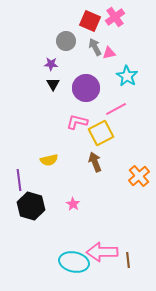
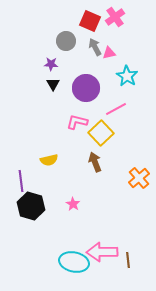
yellow square: rotated 15 degrees counterclockwise
orange cross: moved 2 px down
purple line: moved 2 px right, 1 px down
